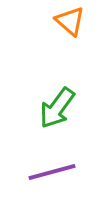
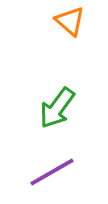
purple line: rotated 15 degrees counterclockwise
